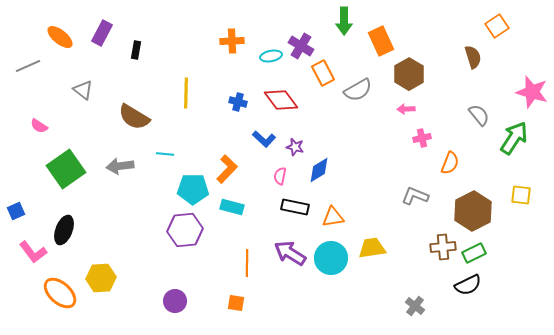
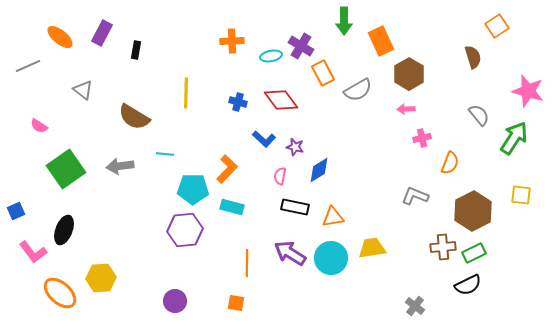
pink star at (532, 92): moved 4 px left, 1 px up
